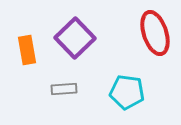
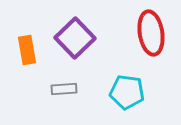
red ellipse: moved 4 px left; rotated 9 degrees clockwise
